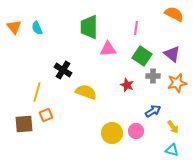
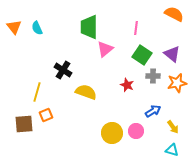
pink triangle: moved 3 px left; rotated 36 degrees counterclockwise
green square: moved 1 px up
